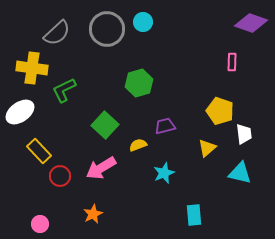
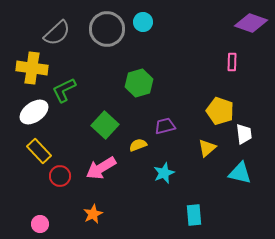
white ellipse: moved 14 px right
